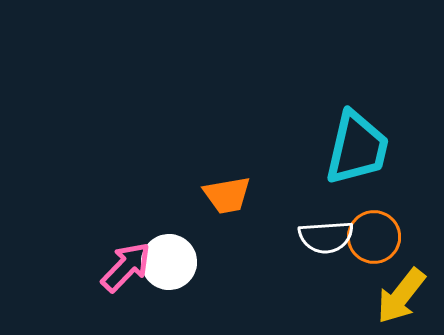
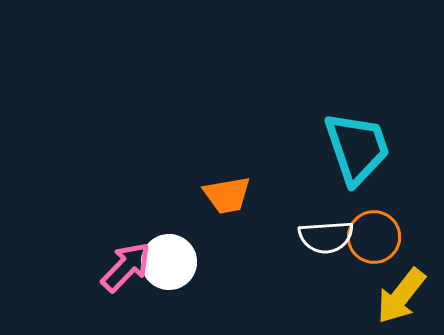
cyan trapezoid: rotated 32 degrees counterclockwise
